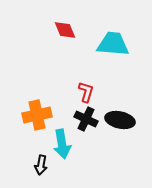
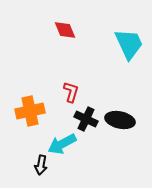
cyan trapezoid: moved 16 px right; rotated 60 degrees clockwise
red L-shape: moved 15 px left
orange cross: moved 7 px left, 4 px up
cyan arrow: rotated 72 degrees clockwise
